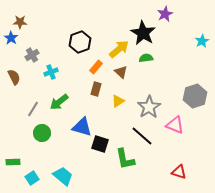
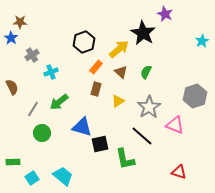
purple star: rotated 21 degrees counterclockwise
black hexagon: moved 4 px right
green semicircle: moved 14 px down; rotated 56 degrees counterclockwise
brown semicircle: moved 2 px left, 10 px down
black square: rotated 30 degrees counterclockwise
